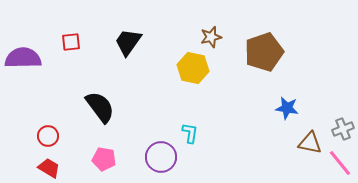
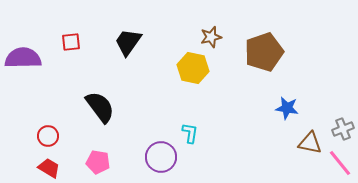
pink pentagon: moved 6 px left, 3 px down
